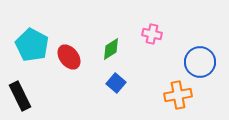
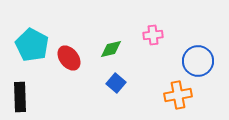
pink cross: moved 1 px right, 1 px down; rotated 18 degrees counterclockwise
green diamond: rotated 20 degrees clockwise
red ellipse: moved 1 px down
blue circle: moved 2 px left, 1 px up
black rectangle: moved 1 px down; rotated 24 degrees clockwise
